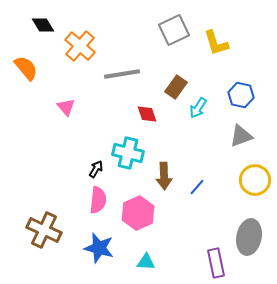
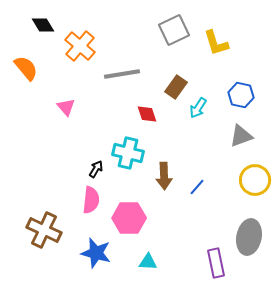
pink semicircle: moved 7 px left
pink hexagon: moved 9 px left, 5 px down; rotated 24 degrees clockwise
blue star: moved 3 px left, 5 px down
cyan triangle: moved 2 px right
